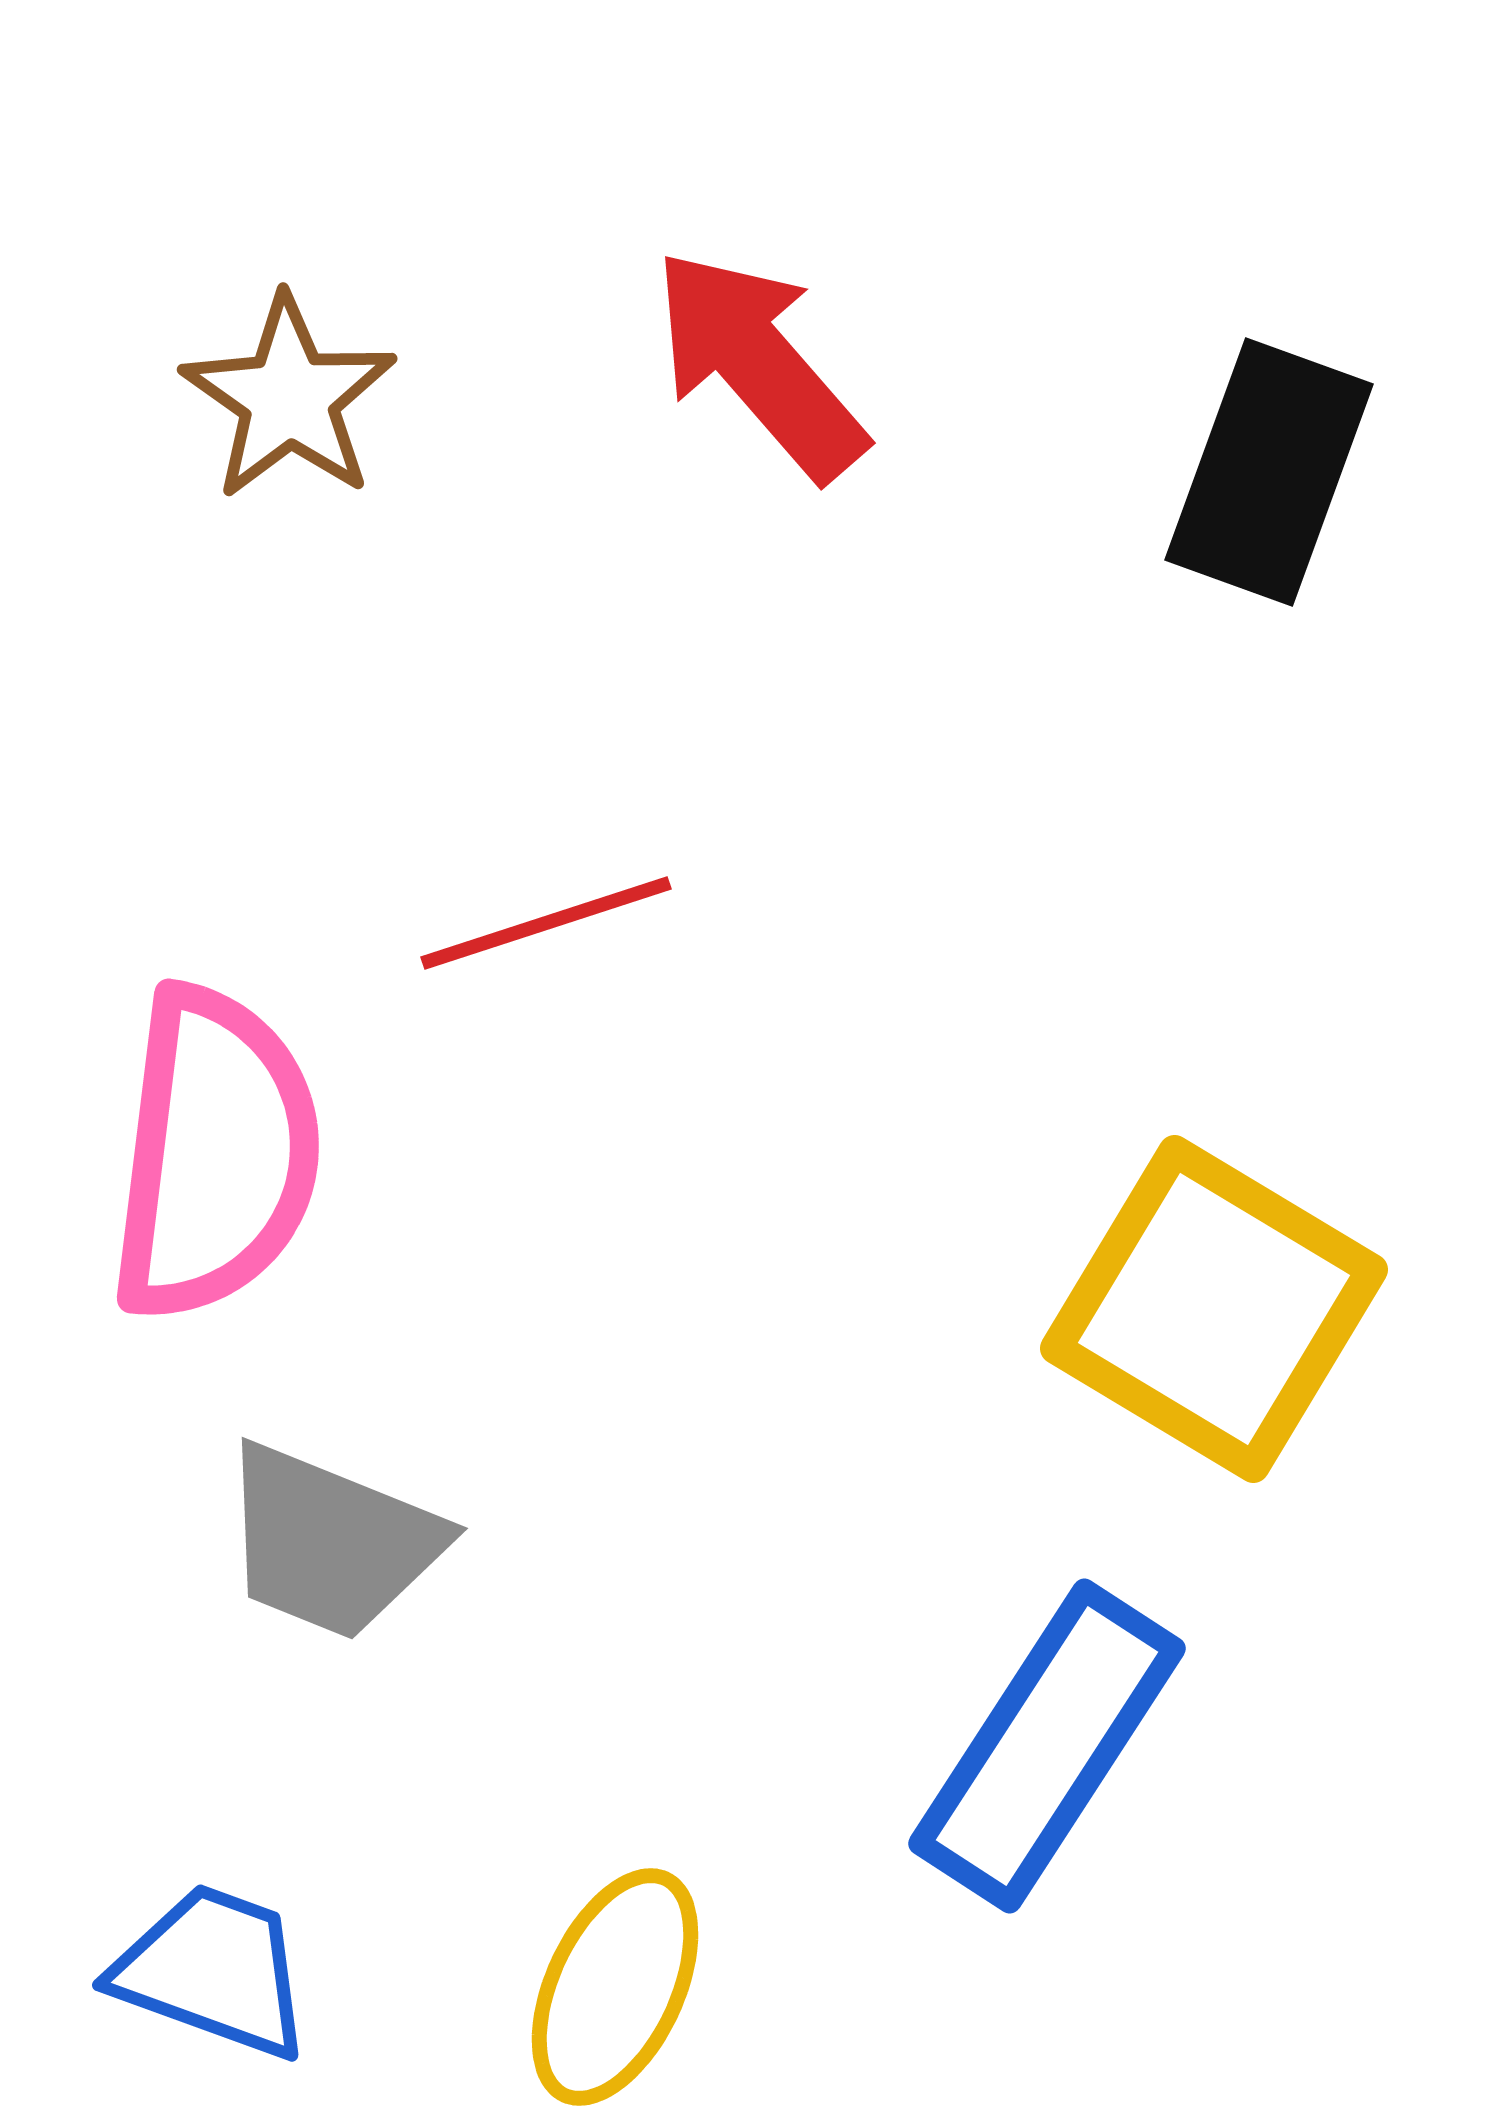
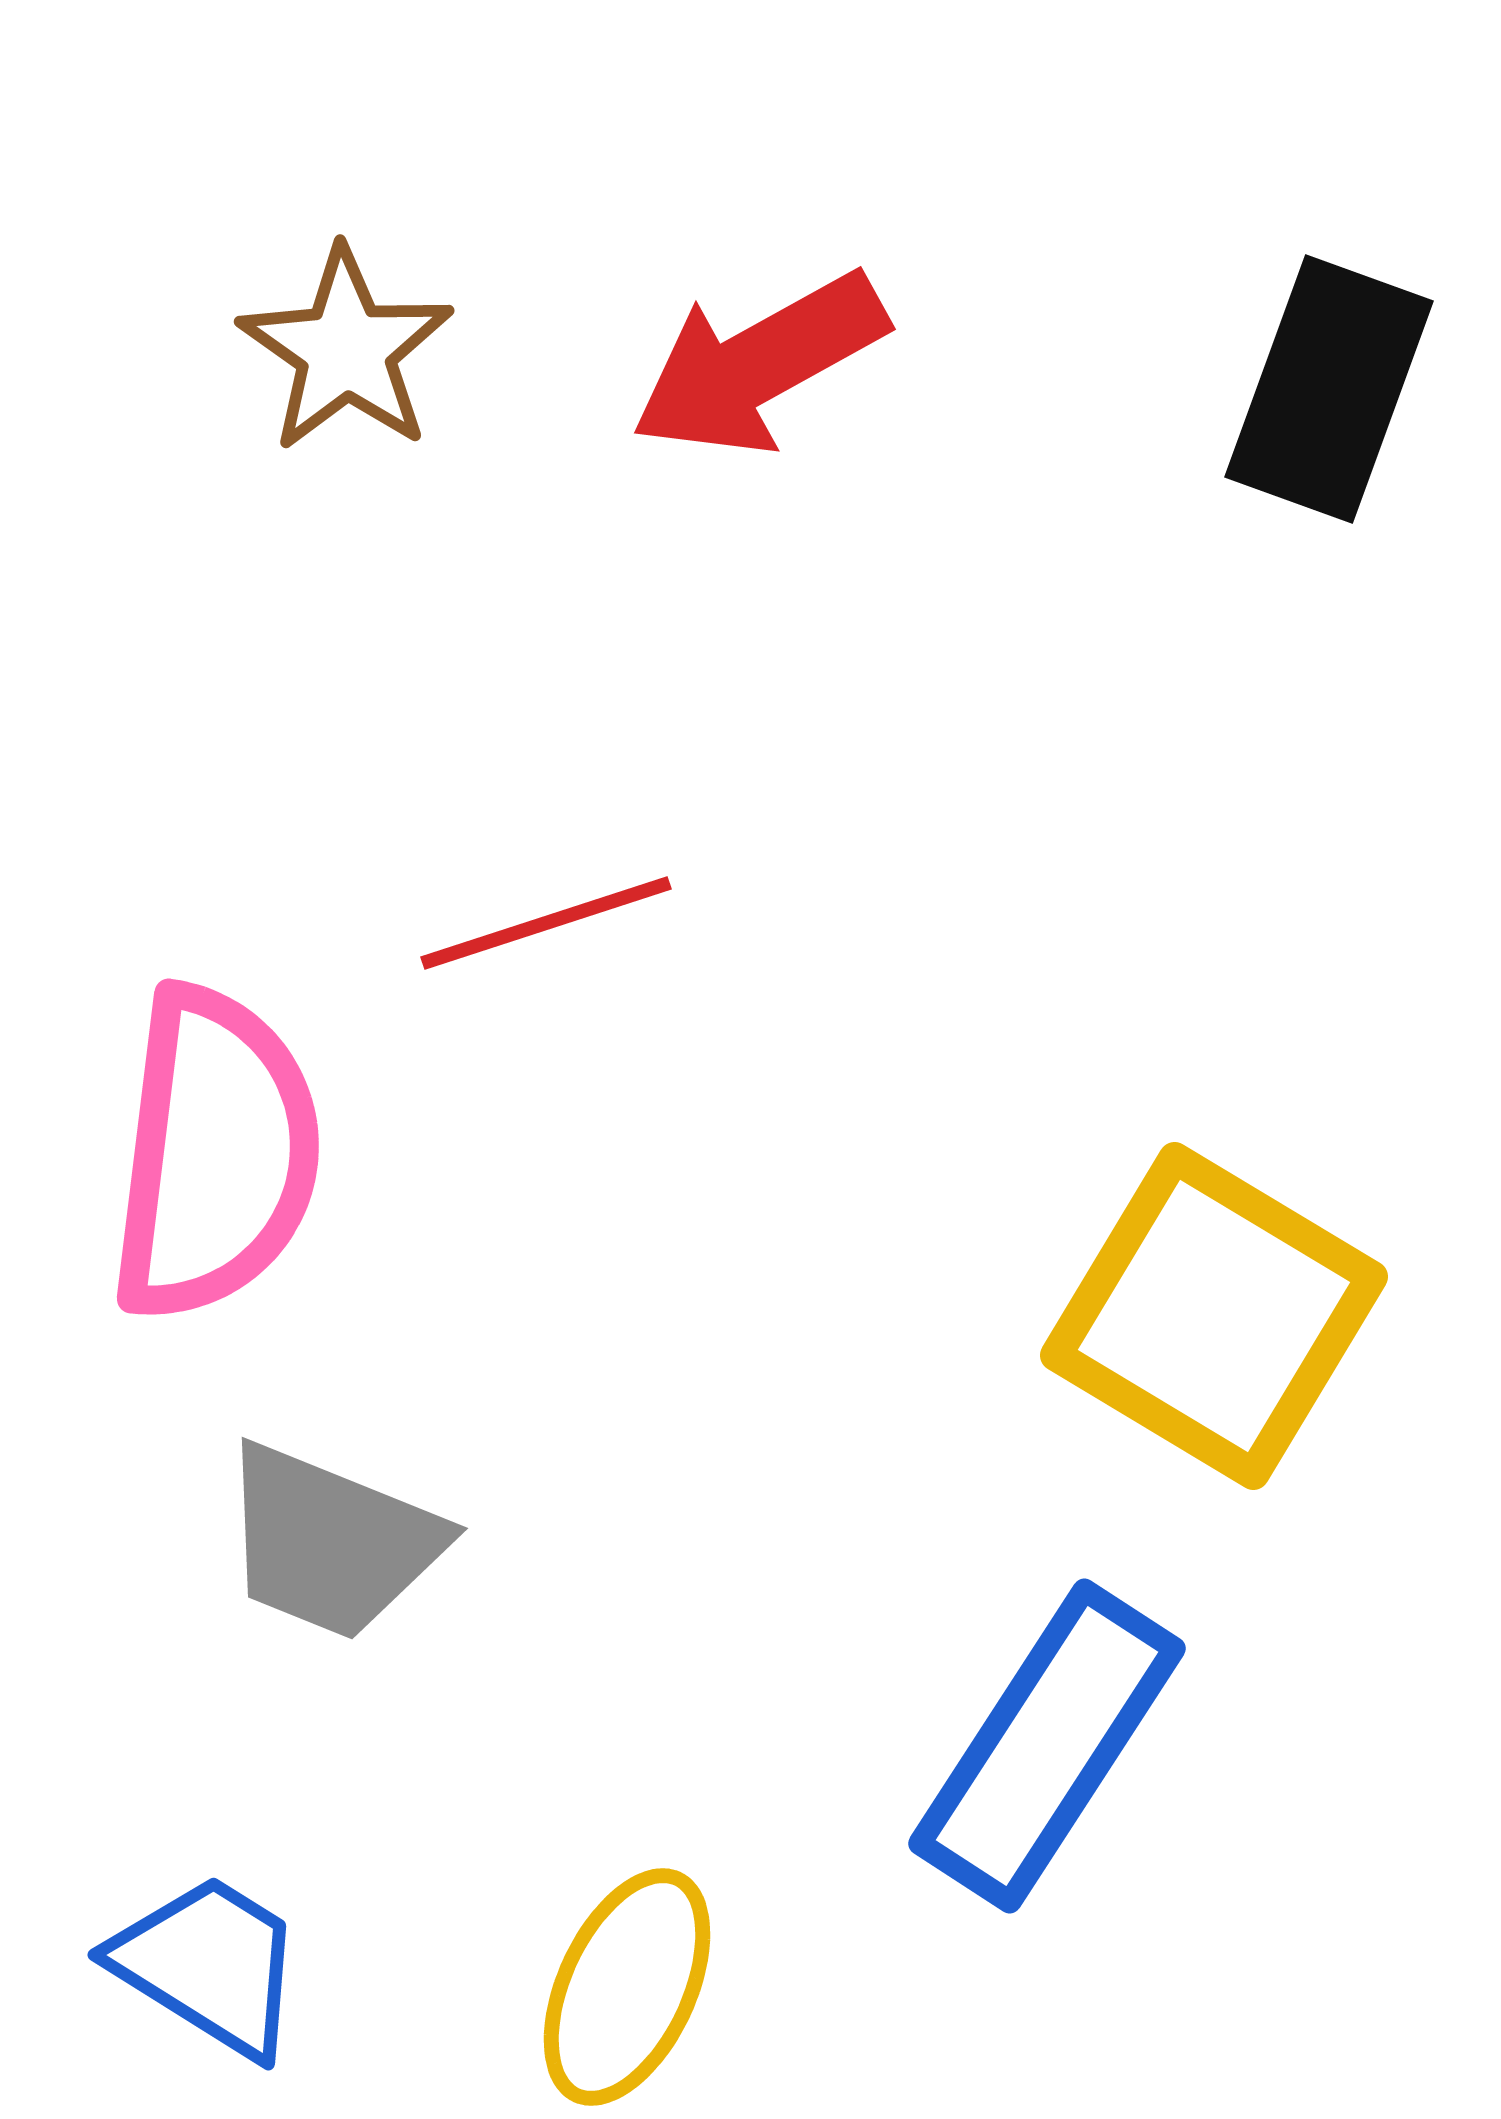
red arrow: rotated 78 degrees counterclockwise
brown star: moved 57 px right, 48 px up
black rectangle: moved 60 px right, 83 px up
yellow square: moved 7 px down
blue trapezoid: moved 4 px left, 6 px up; rotated 12 degrees clockwise
yellow ellipse: moved 12 px right
